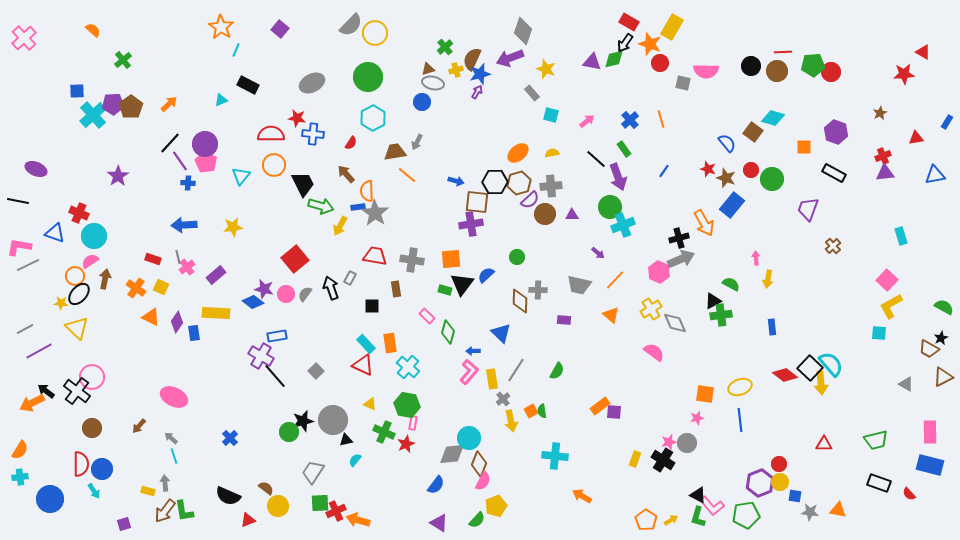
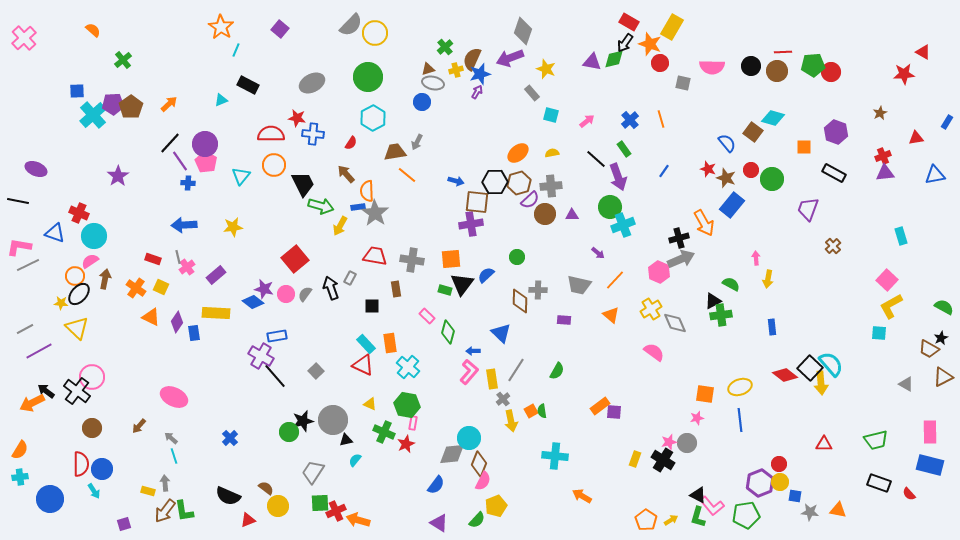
pink semicircle at (706, 71): moved 6 px right, 4 px up
